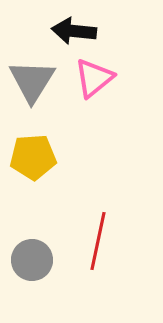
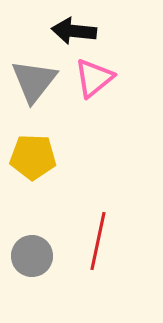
gray triangle: moved 2 px right; rotated 6 degrees clockwise
yellow pentagon: rotated 6 degrees clockwise
gray circle: moved 4 px up
